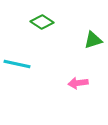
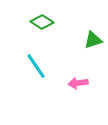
cyan line: moved 19 px right, 2 px down; rotated 44 degrees clockwise
